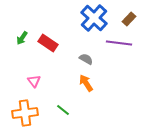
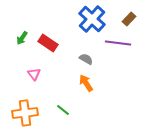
blue cross: moved 2 px left, 1 px down
purple line: moved 1 px left
pink triangle: moved 7 px up
